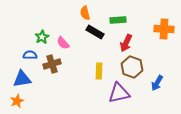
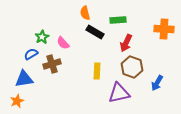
blue semicircle: moved 1 px right, 1 px up; rotated 32 degrees counterclockwise
yellow rectangle: moved 2 px left
blue triangle: moved 2 px right
